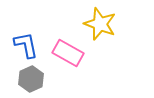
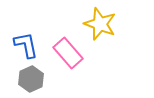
pink rectangle: rotated 20 degrees clockwise
